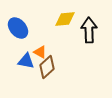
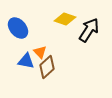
yellow diamond: rotated 25 degrees clockwise
black arrow: rotated 35 degrees clockwise
orange triangle: rotated 16 degrees clockwise
